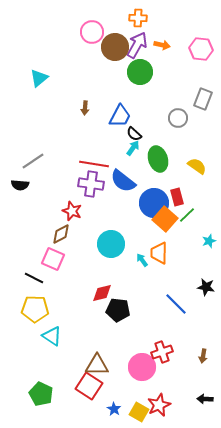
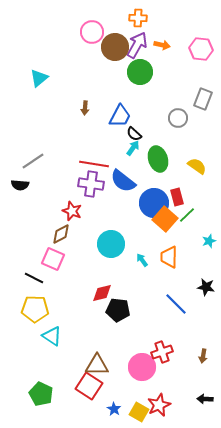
orange trapezoid at (159, 253): moved 10 px right, 4 px down
